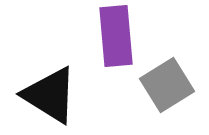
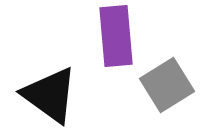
black triangle: rotated 4 degrees clockwise
